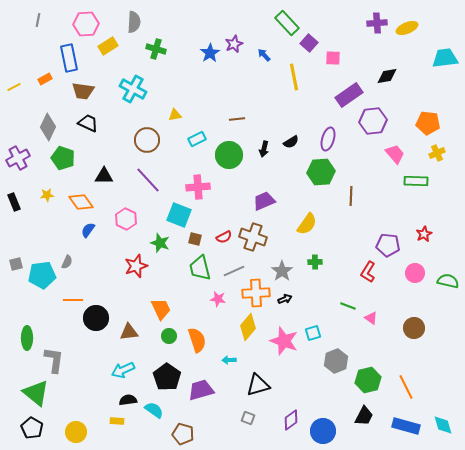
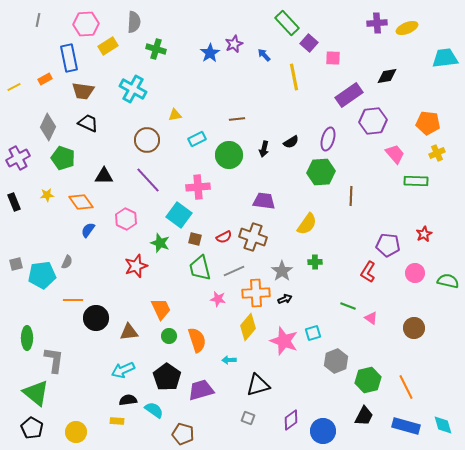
purple trapezoid at (264, 201): rotated 30 degrees clockwise
cyan square at (179, 215): rotated 15 degrees clockwise
